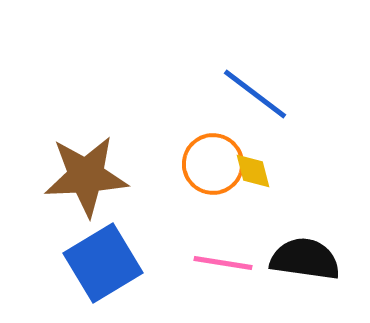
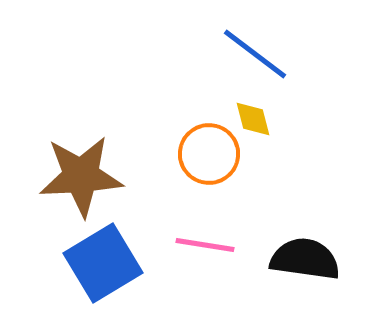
blue line: moved 40 px up
orange circle: moved 4 px left, 10 px up
yellow diamond: moved 52 px up
brown star: moved 5 px left
pink line: moved 18 px left, 18 px up
